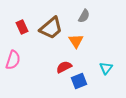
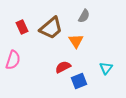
red semicircle: moved 1 px left
